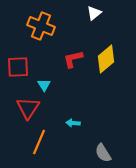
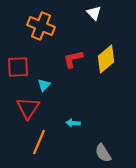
white triangle: rotated 35 degrees counterclockwise
cyan triangle: rotated 16 degrees clockwise
